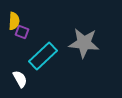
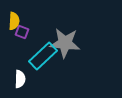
gray star: moved 19 px left
white semicircle: rotated 30 degrees clockwise
